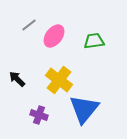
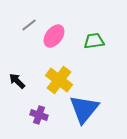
black arrow: moved 2 px down
